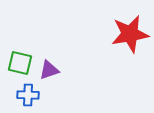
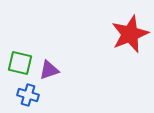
red star: rotated 12 degrees counterclockwise
blue cross: rotated 15 degrees clockwise
